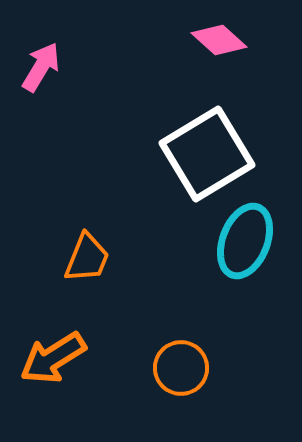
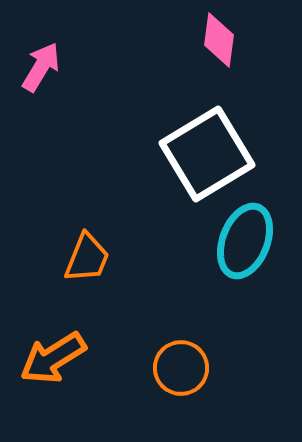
pink diamond: rotated 56 degrees clockwise
